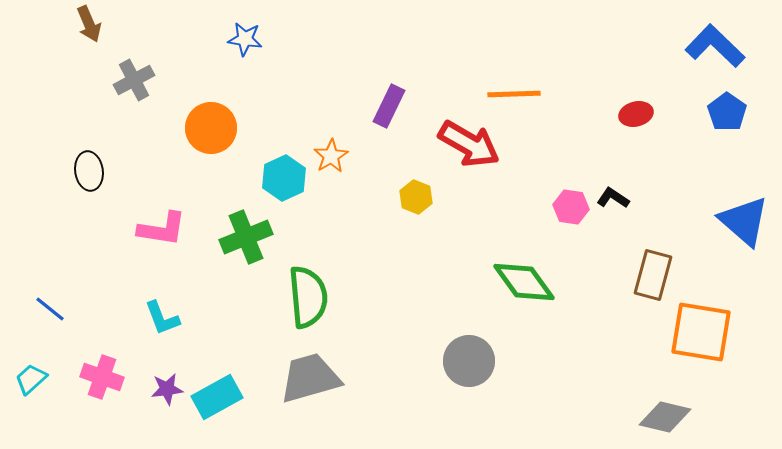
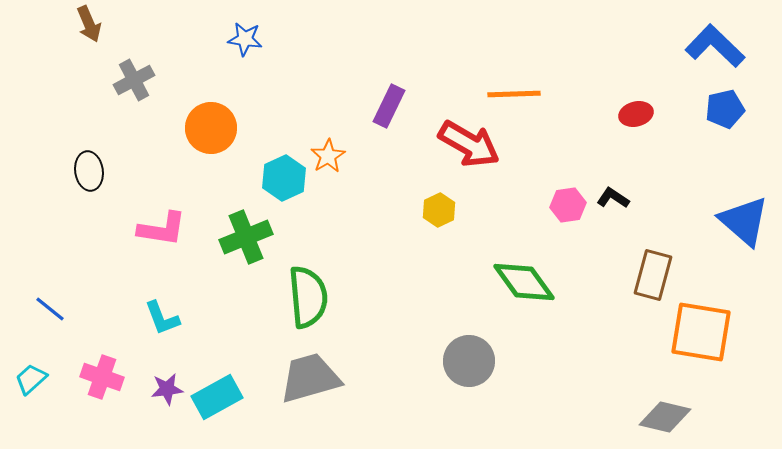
blue pentagon: moved 2 px left, 3 px up; rotated 24 degrees clockwise
orange star: moved 3 px left
yellow hexagon: moved 23 px right, 13 px down; rotated 12 degrees clockwise
pink hexagon: moved 3 px left, 2 px up; rotated 16 degrees counterclockwise
